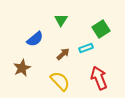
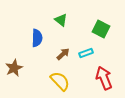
green triangle: rotated 24 degrees counterclockwise
green square: rotated 30 degrees counterclockwise
blue semicircle: moved 2 px right, 1 px up; rotated 48 degrees counterclockwise
cyan rectangle: moved 5 px down
brown star: moved 8 px left
red arrow: moved 5 px right
